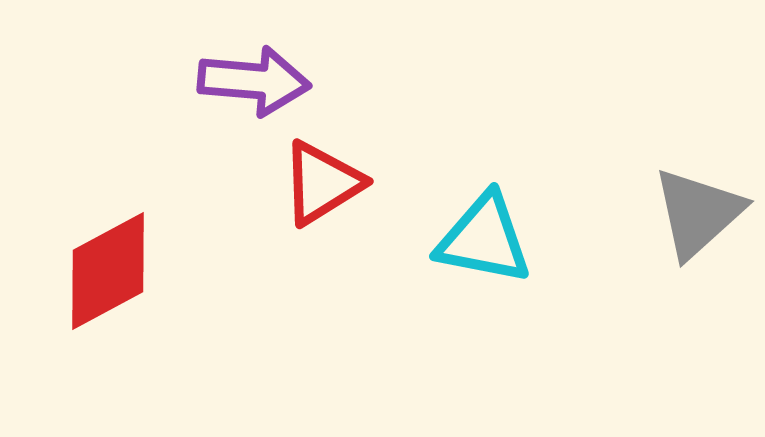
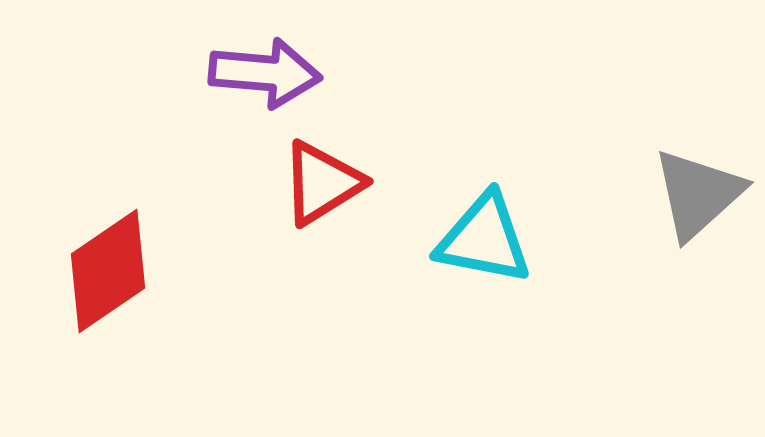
purple arrow: moved 11 px right, 8 px up
gray triangle: moved 19 px up
red diamond: rotated 6 degrees counterclockwise
